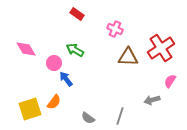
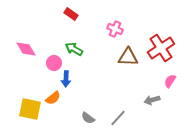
red rectangle: moved 6 px left
green arrow: moved 1 px left, 1 px up
blue arrow: rotated 140 degrees counterclockwise
orange semicircle: moved 1 px left, 4 px up; rotated 14 degrees clockwise
yellow square: rotated 30 degrees clockwise
gray line: moved 2 px left, 2 px down; rotated 24 degrees clockwise
